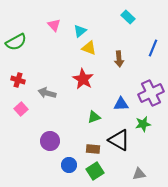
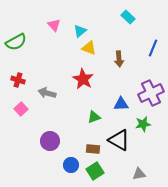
blue circle: moved 2 px right
